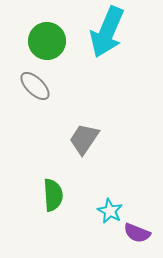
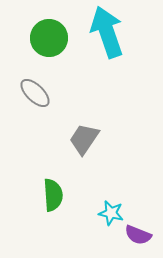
cyan arrow: rotated 138 degrees clockwise
green circle: moved 2 px right, 3 px up
gray ellipse: moved 7 px down
cyan star: moved 1 px right, 2 px down; rotated 15 degrees counterclockwise
purple semicircle: moved 1 px right, 2 px down
